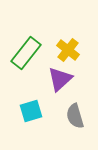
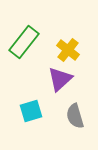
green rectangle: moved 2 px left, 11 px up
